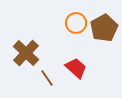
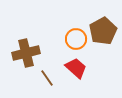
orange circle: moved 16 px down
brown pentagon: moved 1 px left, 3 px down
brown cross: rotated 32 degrees clockwise
